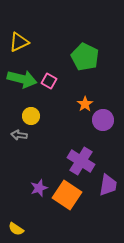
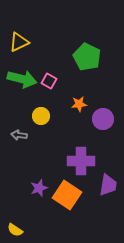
green pentagon: moved 2 px right
orange star: moved 6 px left; rotated 28 degrees clockwise
yellow circle: moved 10 px right
purple circle: moved 1 px up
purple cross: rotated 32 degrees counterclockwise
yellow semicircle: moved 1 px left, 1 px down
